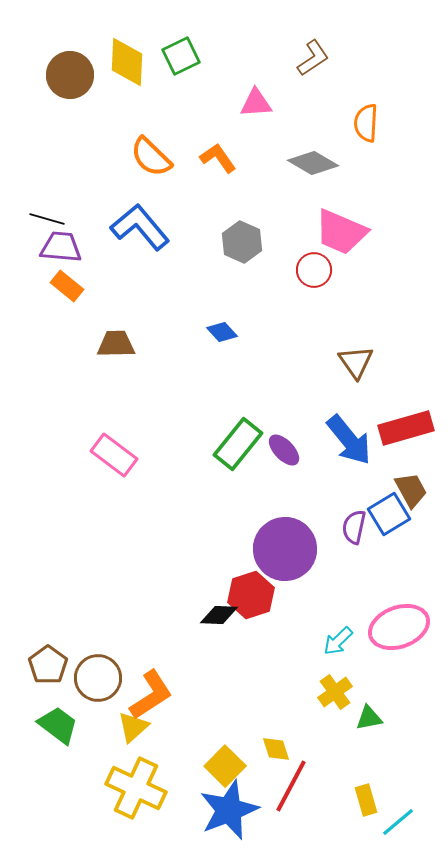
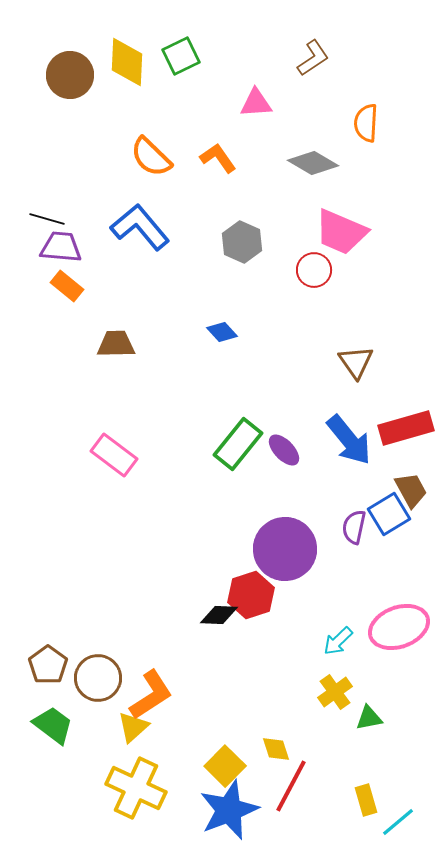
green trapezoid at (58, 725): moved 5 px left
